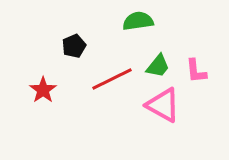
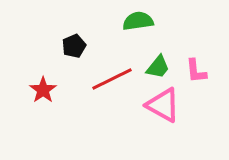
green trapezoid: moved 1 px down
